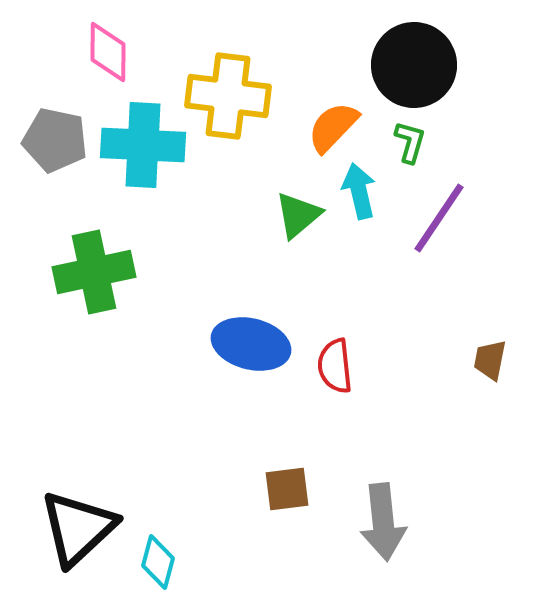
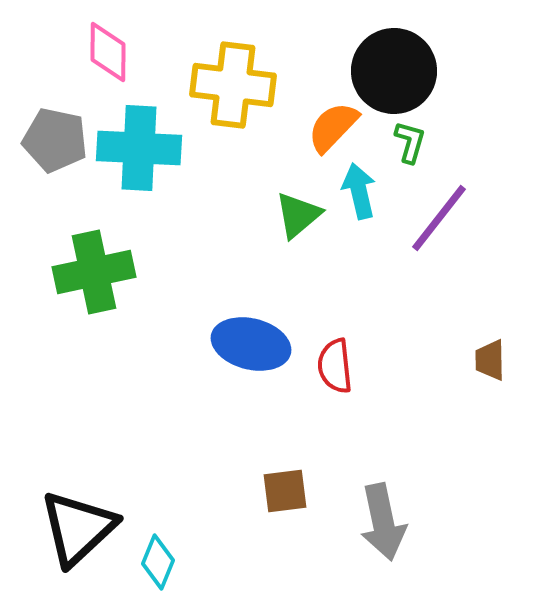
black circle: moved 20 px left, 6 px down
yellow cross: moved 5 px right, 11 px up
cyan cross: moved 4 px left, 3 px down
purple line: rotated 4 degrees clockwise
brown trapezoid: rotated 12 degrees counterclockwise
brown square: moved 2 px left, 2 px down
gray arrow: rotated 6 degrees counterclockwise
cyan diamond: rotated 8 degrees clockwise
